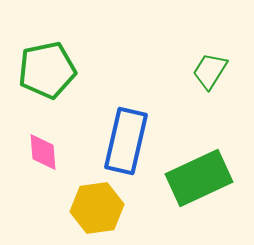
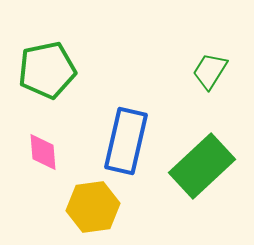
green rectangle: moved 3 px right, 12 px up; rotated 18 degrees counterclockwise
yellow hexagon: moved 4 px left, 1 px up
